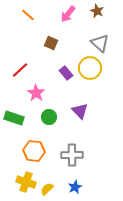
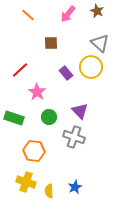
brown square: rotated 24 degrees counterclockwise
yellow circle: moved 1 px right, 1 px up
pink star: moved 1 px right, 1 px up
gray cross: moved 2 px right, 18 px up; rotated 20 degrees clockwise
yellow semicircle: moved 2 px right, 2 px down; rotated 48 degrees counterclockwise
